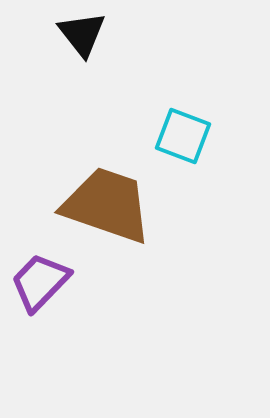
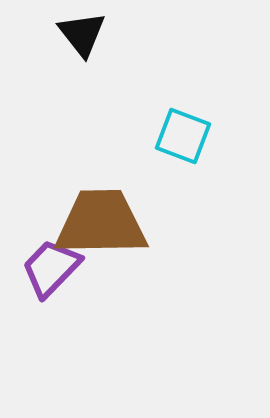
brown trapezoid: moved 6 px left, 18 px down; rotated 20 degrees counterclockwise
purple trapezoid: moved 11 px right, 14 px up
